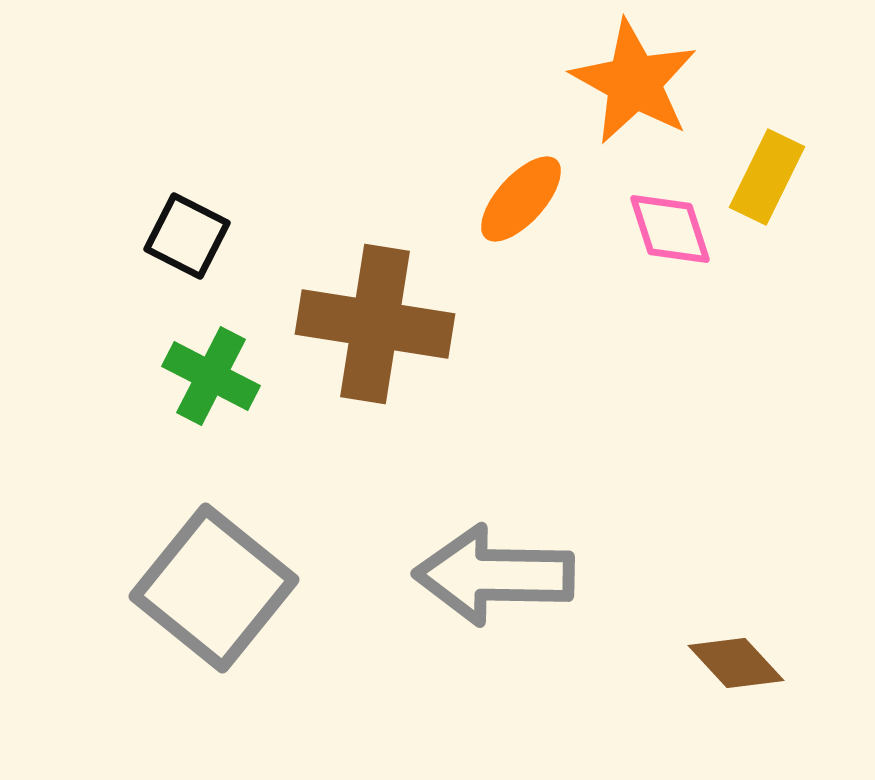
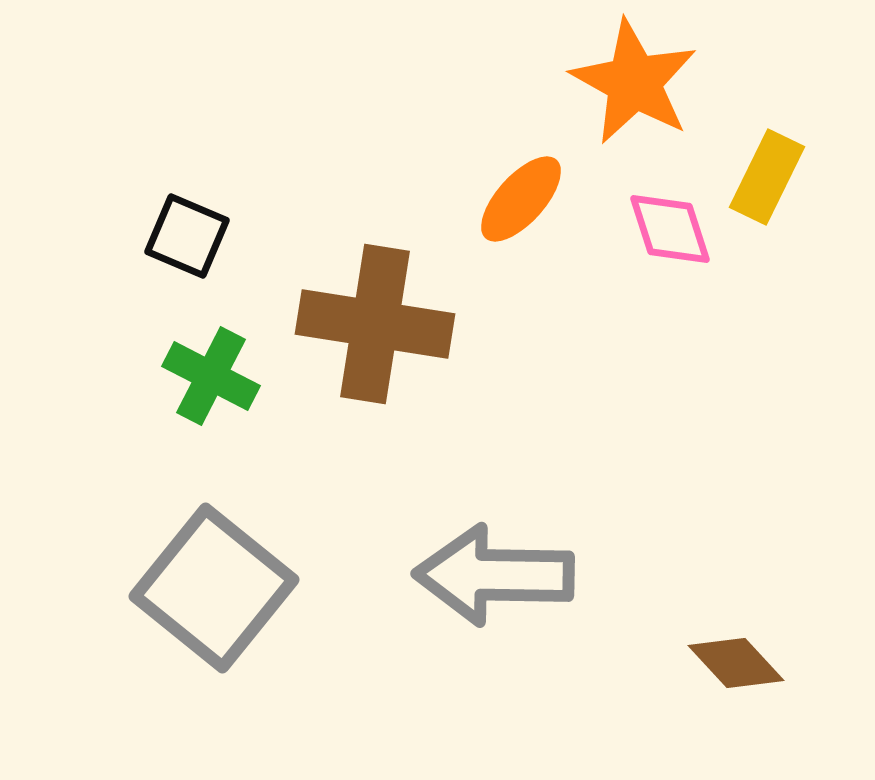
black square: rotated 4 degrees counterclockwise
